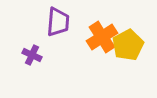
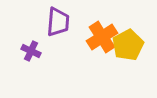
purple cross: moved 1 px left, 4 px up
